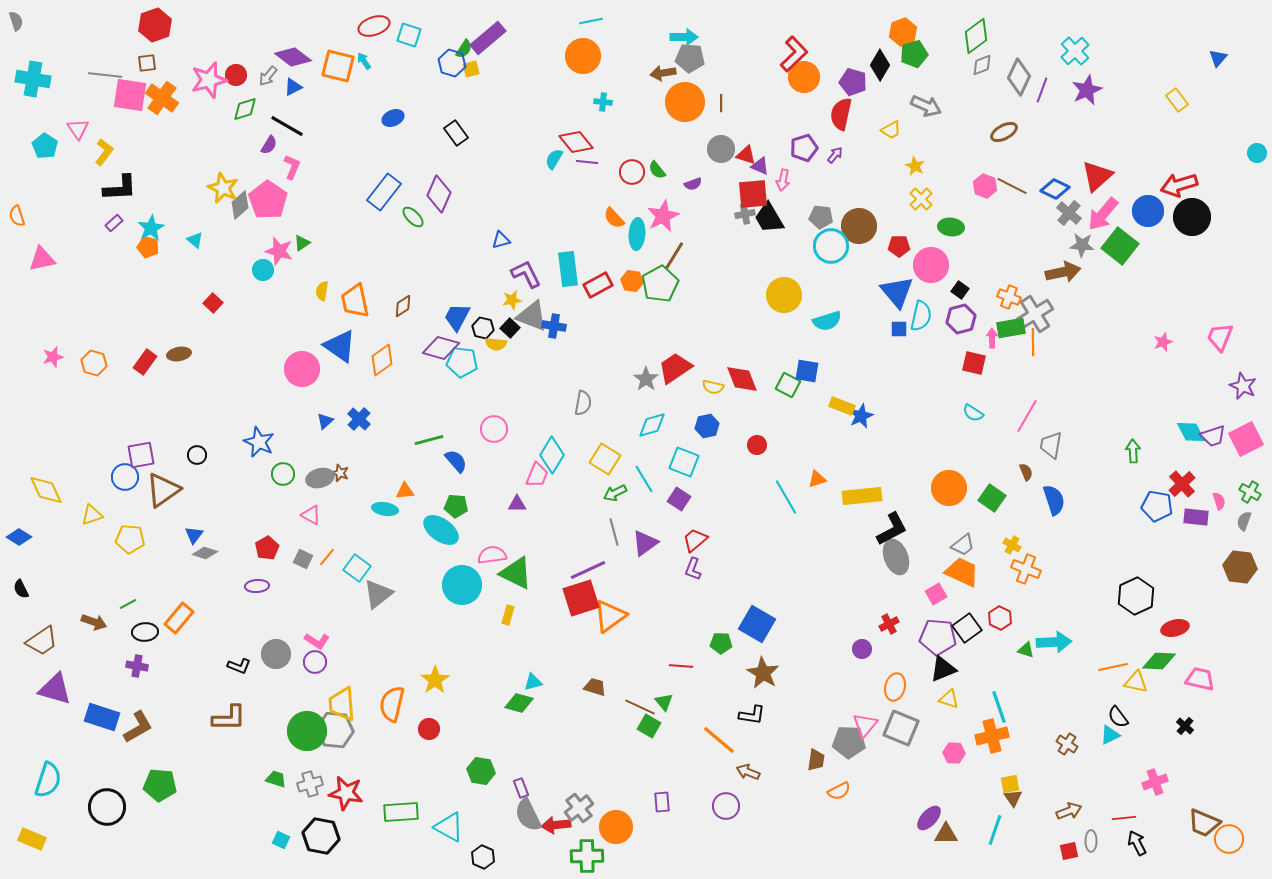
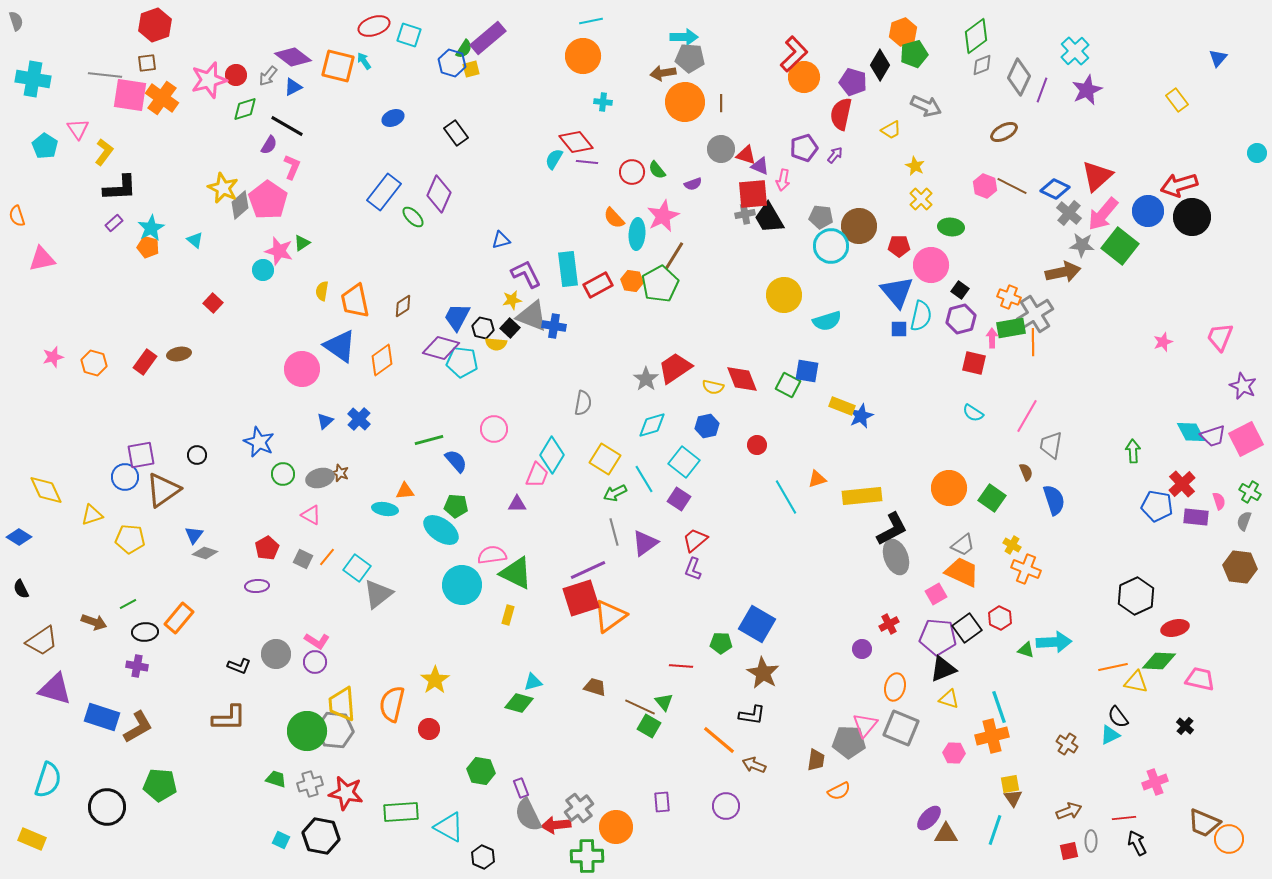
cyan square at (684, 462): rotated 16 degrees clockwise
brown arrow at (748, 772): moved 6 px right, 7 px up
